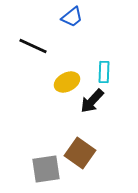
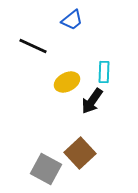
blue trapezoid: moved 3 px down
black arrow: rotated 8 degrees counterclockwise
brown square: rotated 12 degrees clockwise
gray square: rotated 36 degrees clockwise
